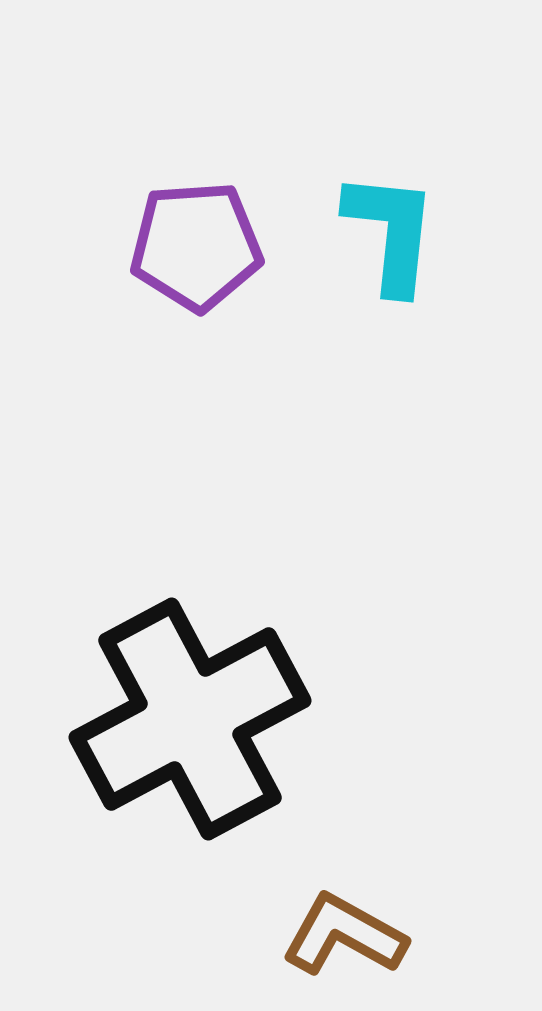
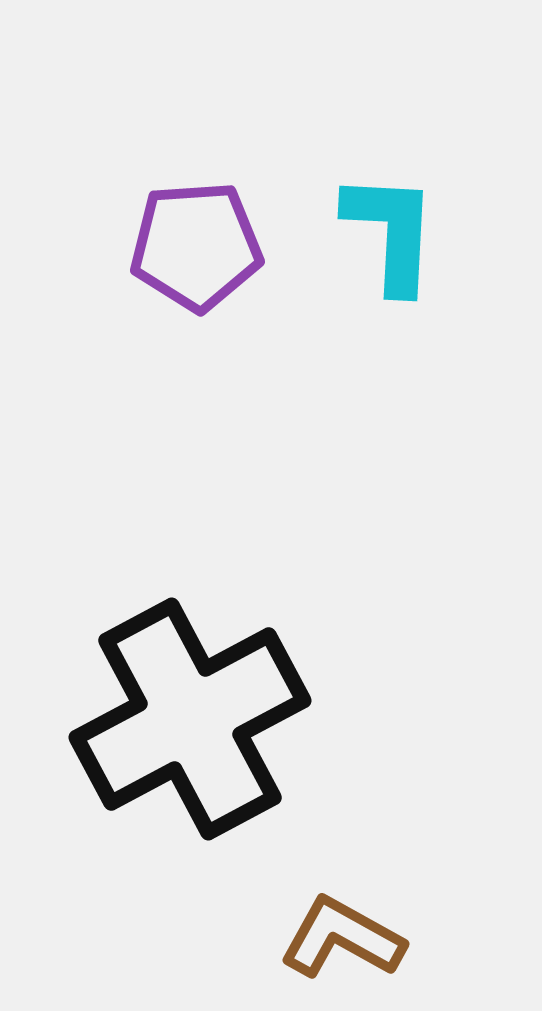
cyan L-shape: rotated 3 degrees counterclockwise
brown L-shape: moved 2 px left, 3 px down
